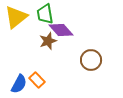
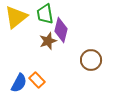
purple diamond: rotated 55 degrees clockwise
blue semicircle: moved 1 px up
